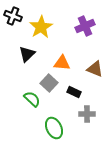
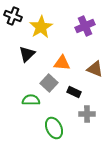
green semicircle: moved 1 px left, 1 px down; rotated 42 degrees counterclockwise
